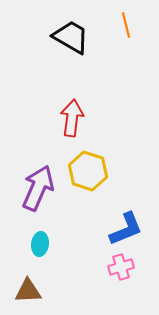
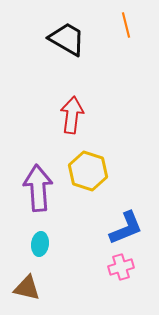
black trapezoid: moved 4 px left, 2 px down
red arrow: moved 3 px up
purple arrow: rotated 27 degrees counterclockwise
blue L-shape: moved 1 px up
brown triangle: moved 1 px left, 3 px up; rotated 16 degrees clockwise
